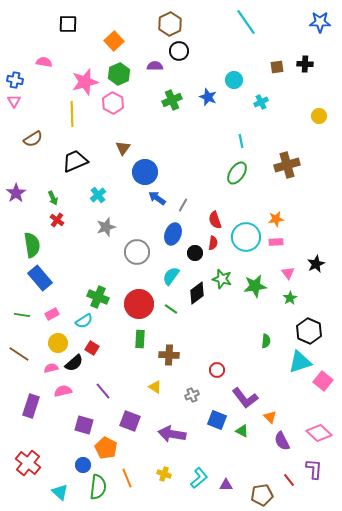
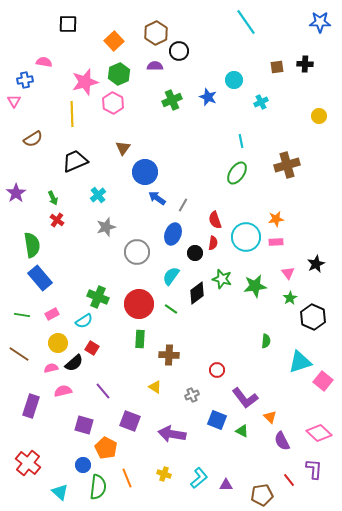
brown hexagon at (170, 24): moved 14 px left, 9 px down
blue cross at (15, 80): moved 10 px right; rotated 21 degrees counterclockwise
black hexagon at (309, 331): moved 4 px right, 14 px up
